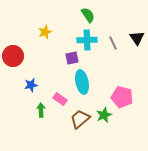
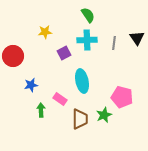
yellow star: rotated 16 degrees clockwise
gray line: moved 1 px right; rotated 32 degrees clockwise
purple square: moved 8 px left, 5 px up; rotated 16 degrees counterclockwise
cyan ellipse: moved 1 px up
brown trapezoid: rotated 130 degrees clockwise
